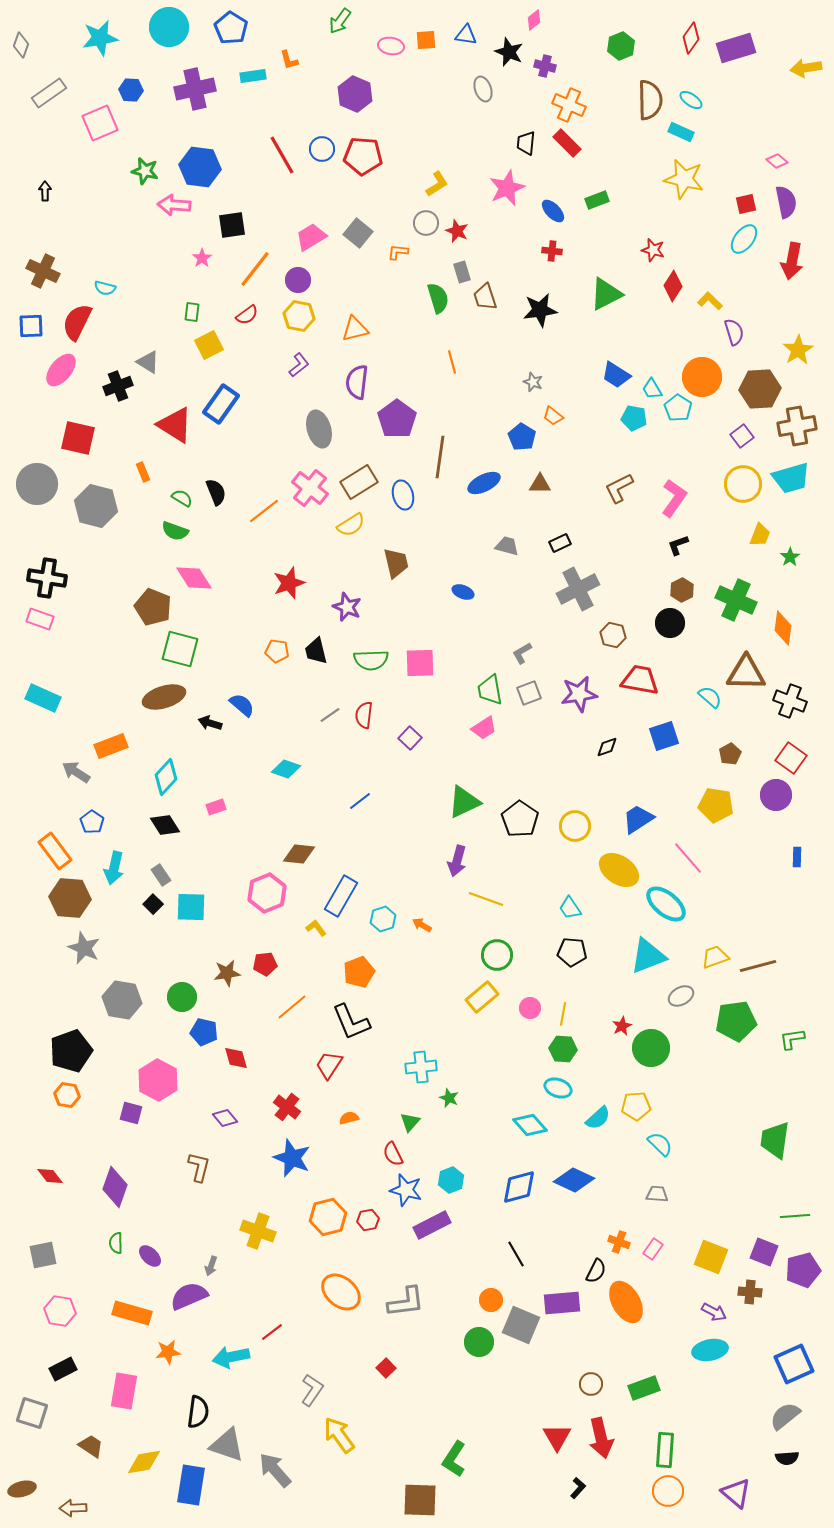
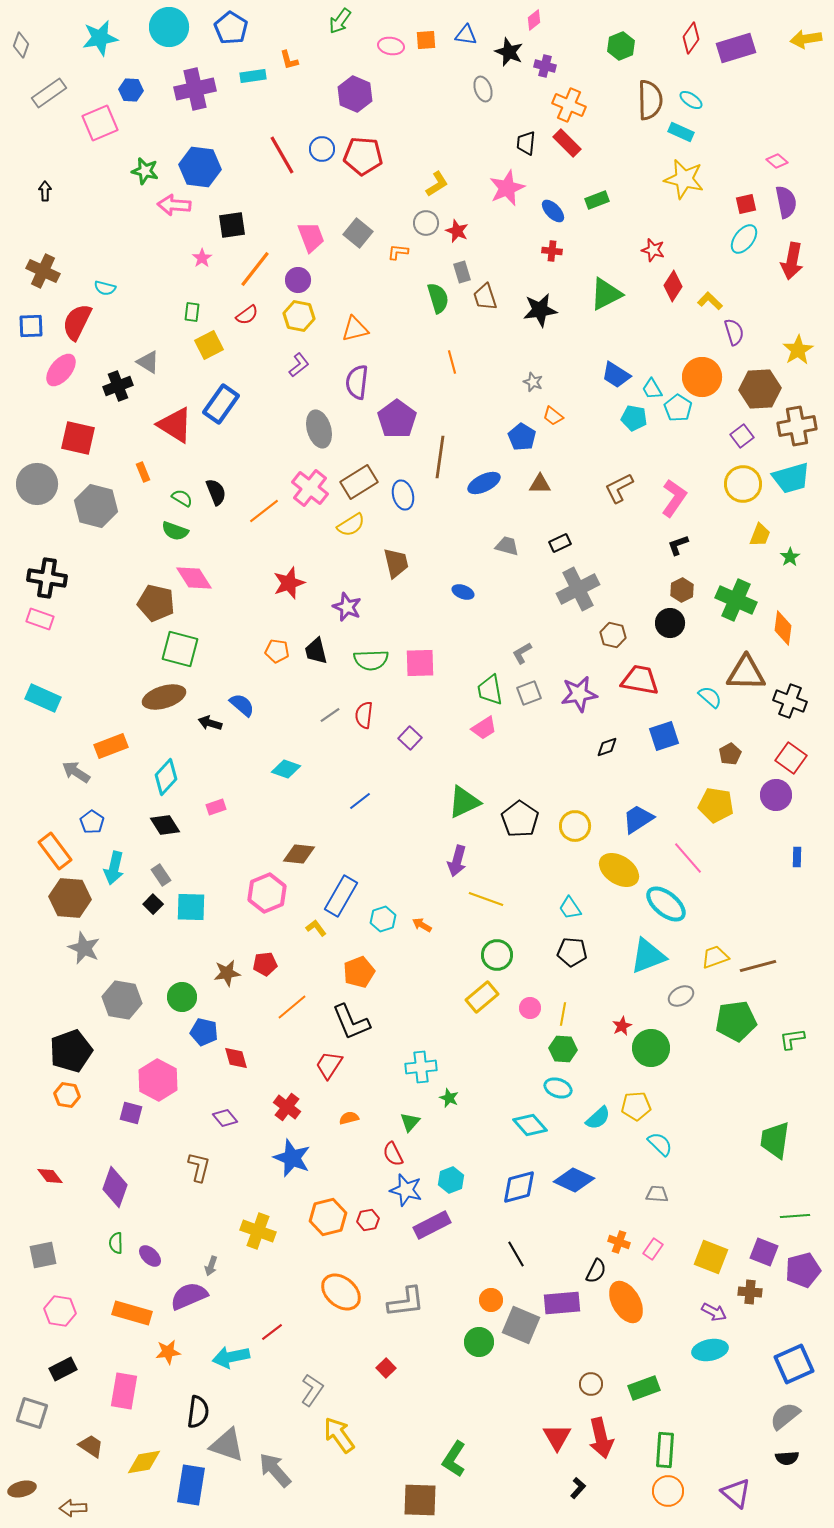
yellow arrow at (806, 68): moved 29 px up
pink trapezoid at (311, 237): rotated 100 degrees clockwise
brown pentagon at (153, 607): moved 3 px right, 4 px up; rotated 9 degrees counterclockwise
